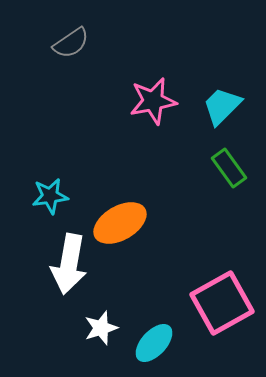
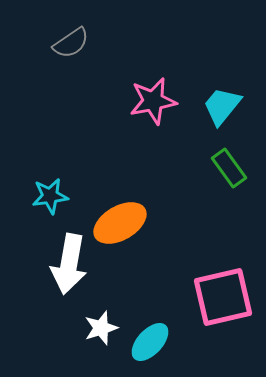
cyan trapezoid: rotated 6 degrees counterclockwise
pink square: moved 1 px right, 6 px up; rotated 16 degrees clockwise
cyan ellipse: moved 4 px left, 1 px up
